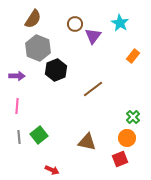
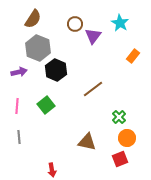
black hexagon: rotated 15 degrees counterclockwise
purple arrow: moved 2 px right, 4 px up; rotated 14 degrees counterclockwise
green cross: moved 14 px left
green square: moved 7 px right, 30 px up
red arrow: rotated 56 degrees clockwise
